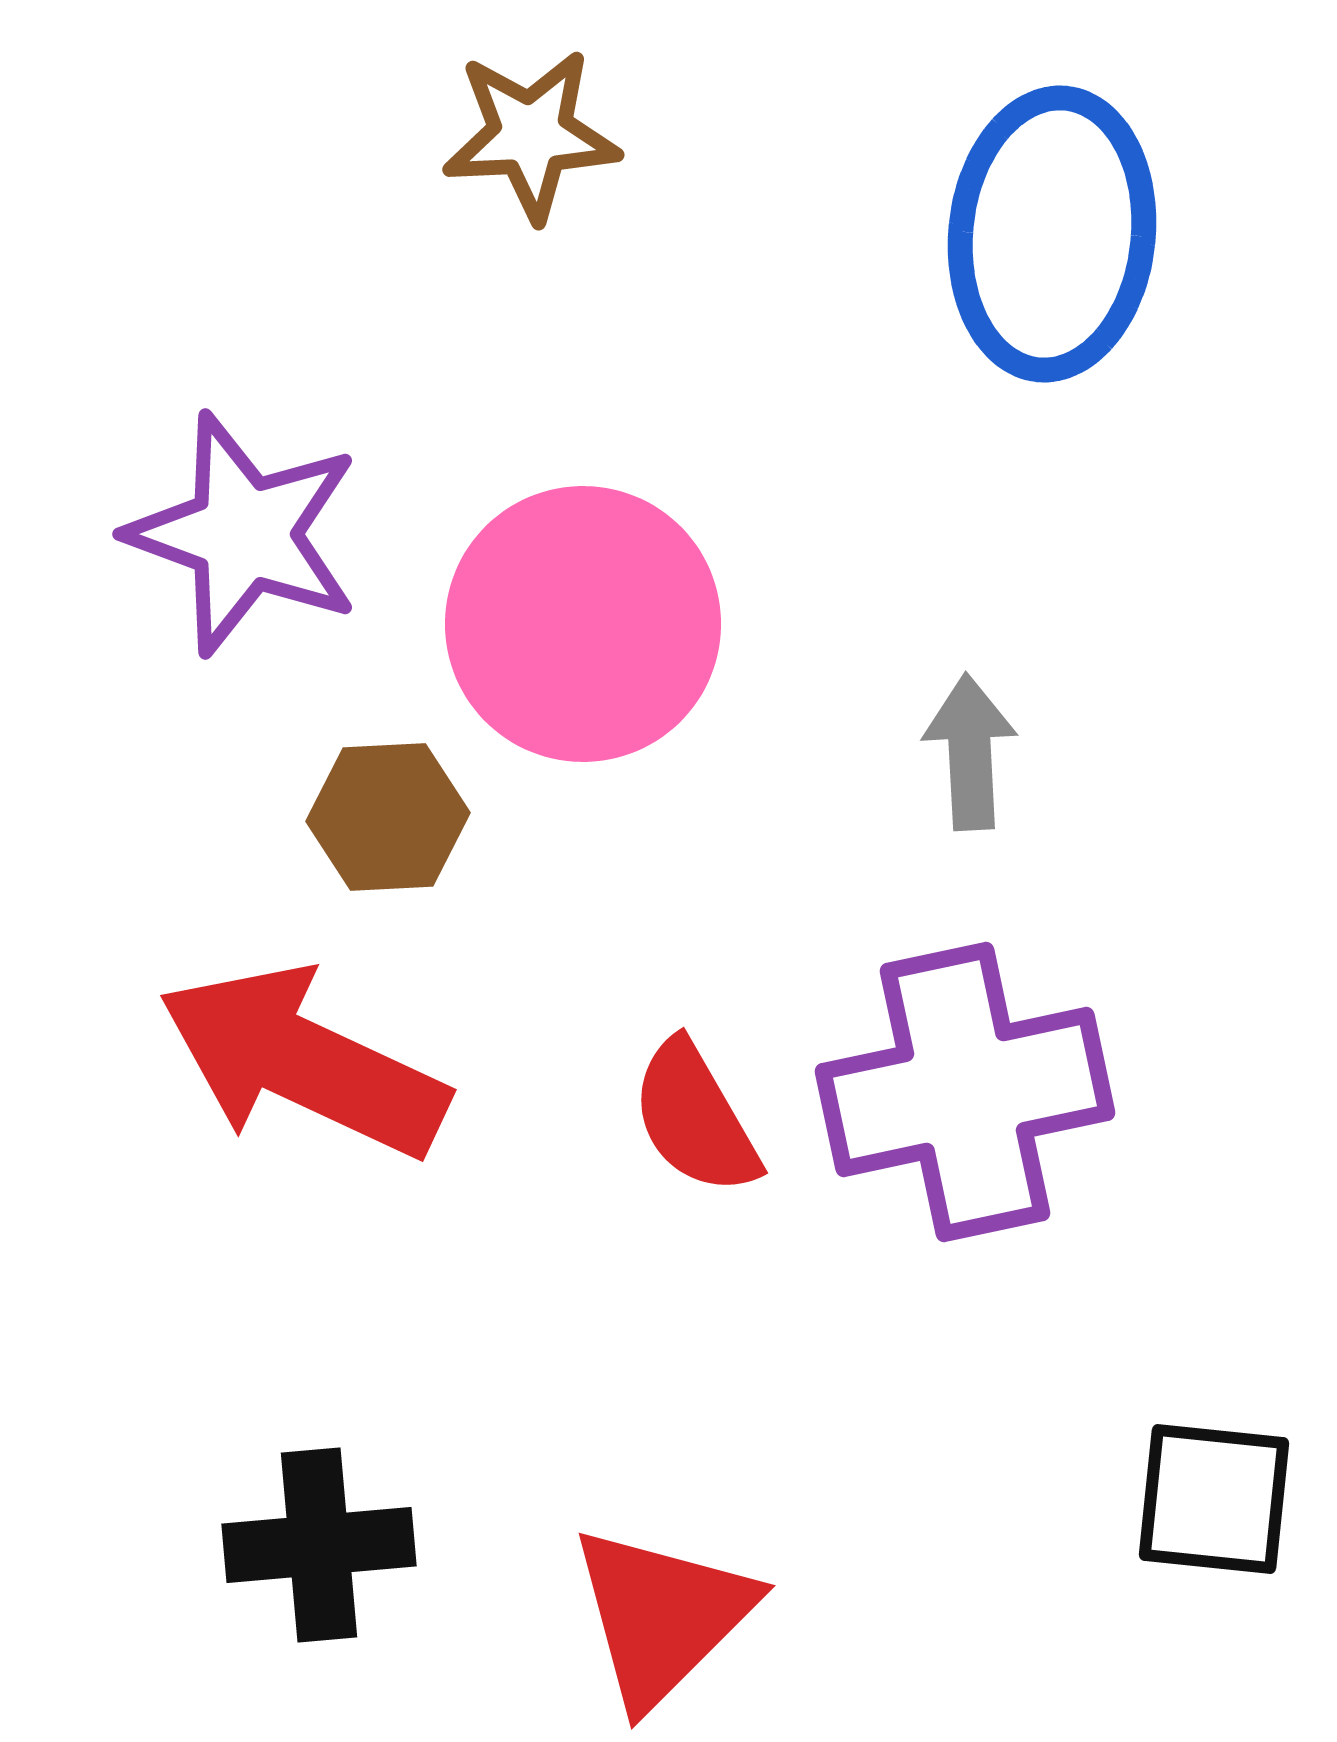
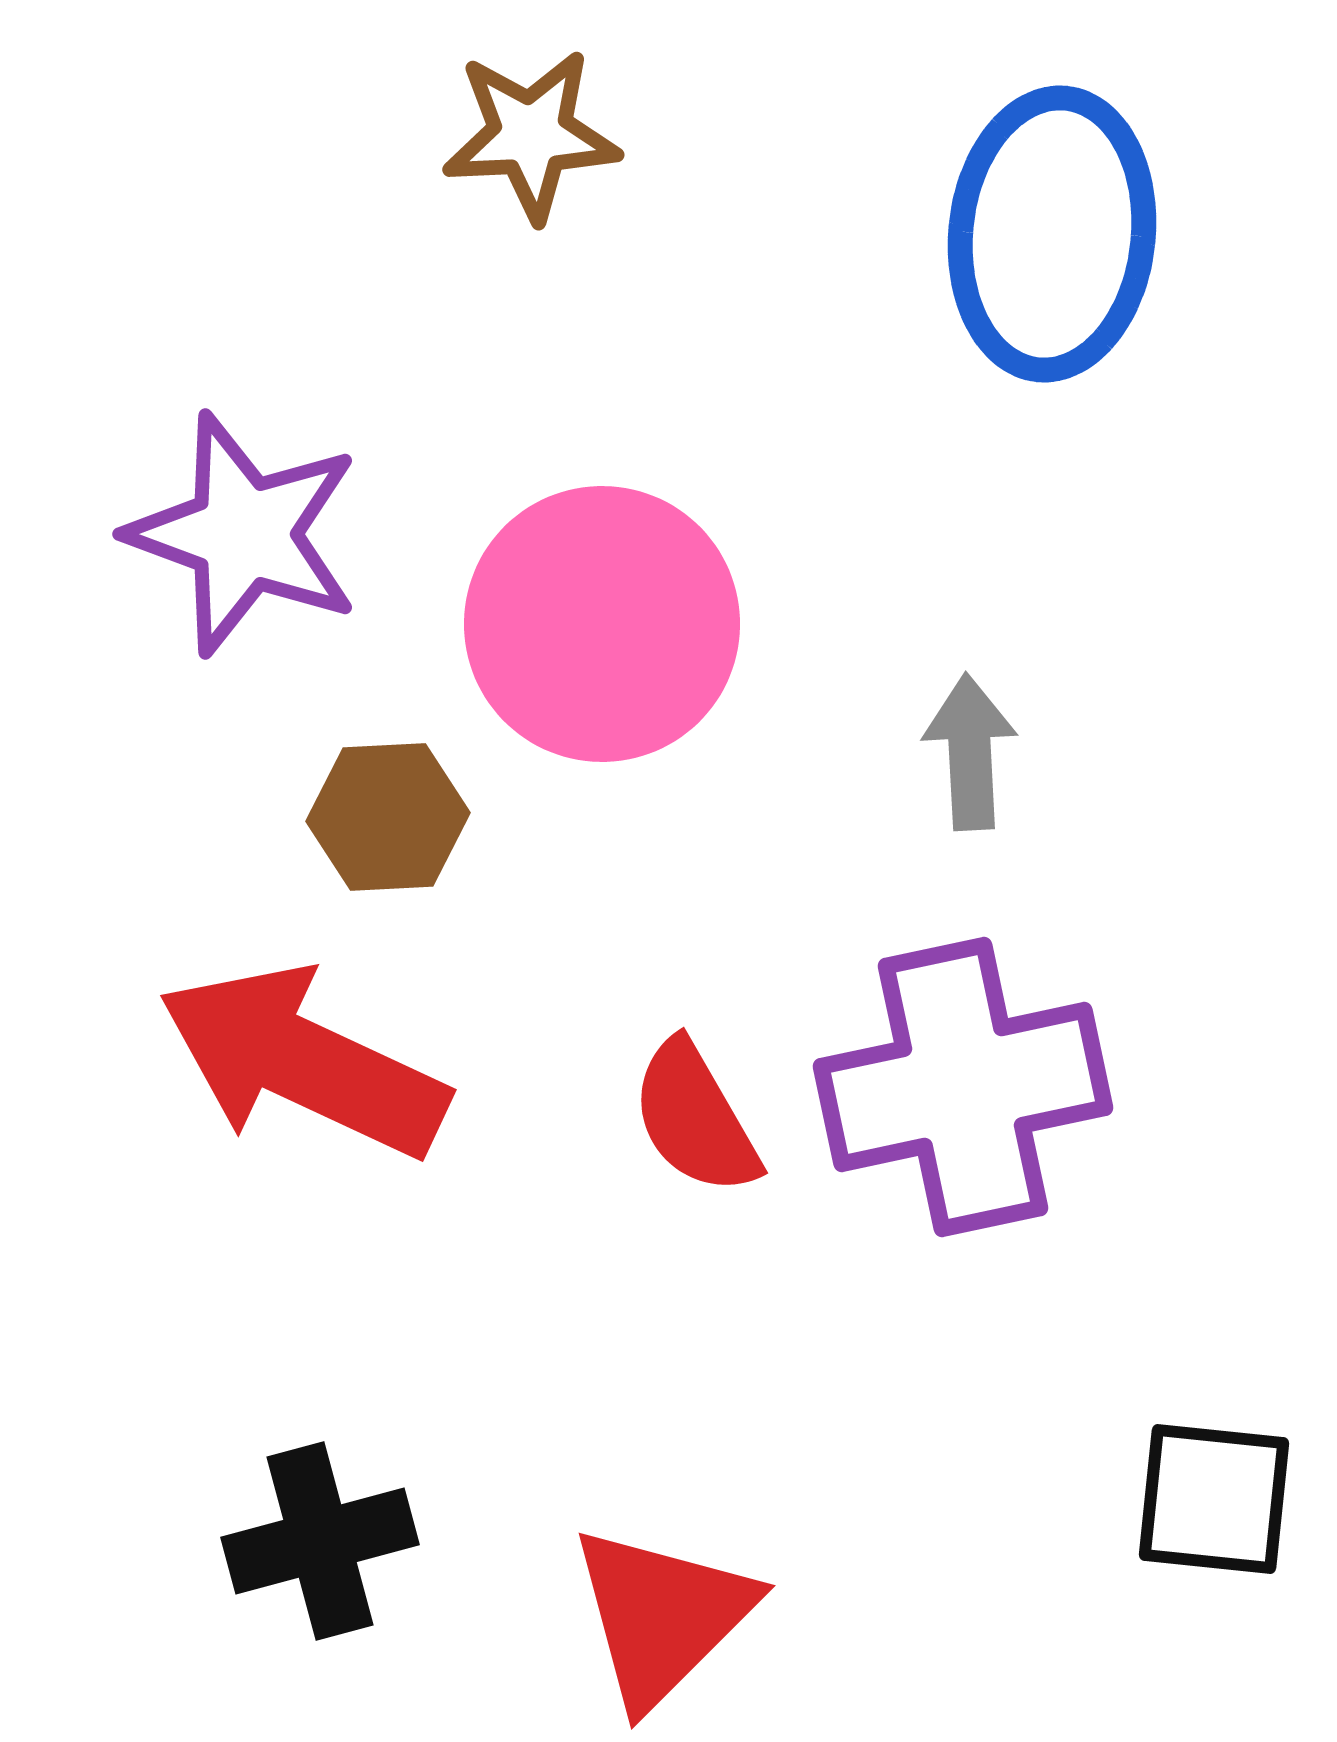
pink circle: moved 19 px right
purple cross: moved 2 px left, 5 px up
black cross: moved 1 px right, 4 px up; rotated 10 degrees counterclockwise
